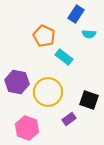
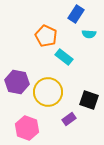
orange pentagon: moved 2 px right
